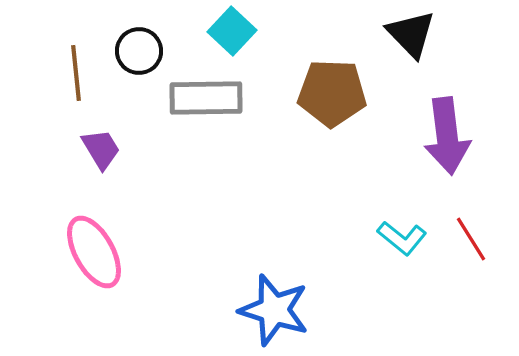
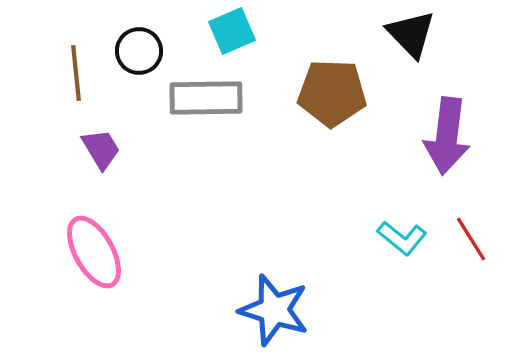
cyan square: rotated 24 degrees clockwise
purple arrow: rotated 14 degrees clockwise
